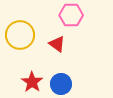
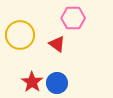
pink hexagon: moved 2 px right, 3 px down
blue circle: moved 4 px left, 1 px up
